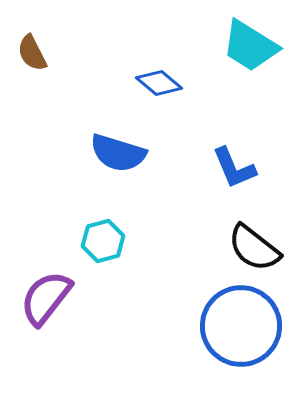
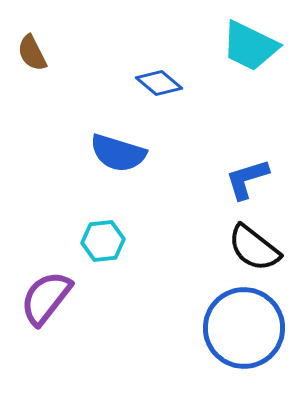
cyan trapezoid: rotated 6 degrees counterclockwise
blue L-shape: moved 13 px right, 11 px down; rotated 96 degrees clockwise
cyan hexagon: rotated 9 degrees clockwise
blue circle: moved 3 px right, 2 px down
